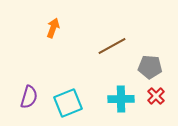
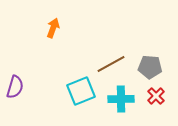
brown line: moved 1 px left, 18 px down
purple semicircle: moved 14 px left, 10 px up
cyan square: moved 13 px right, 12 px up
